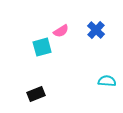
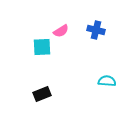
blue cross: rotated 30 degrees counterclockwise
cyan square: rotated 12 degrees clockwise
black rectangle: moved 6 px right
